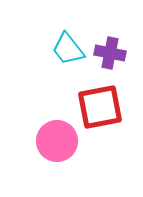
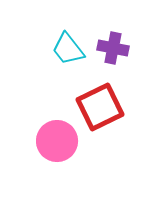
purple cross: moved 3 px right, 5 px up
red square: rotated 15 degrees counterclockwise
